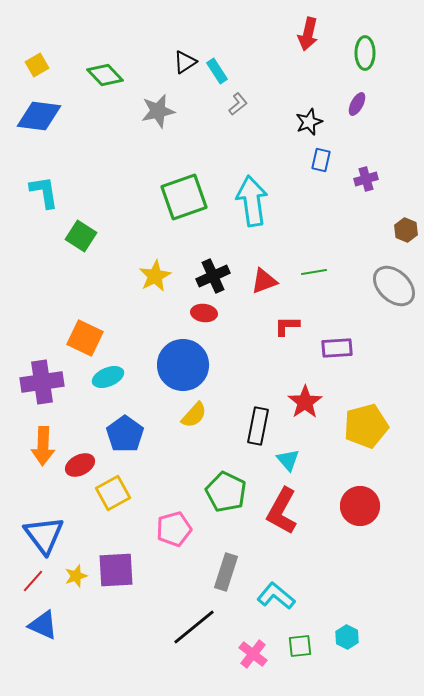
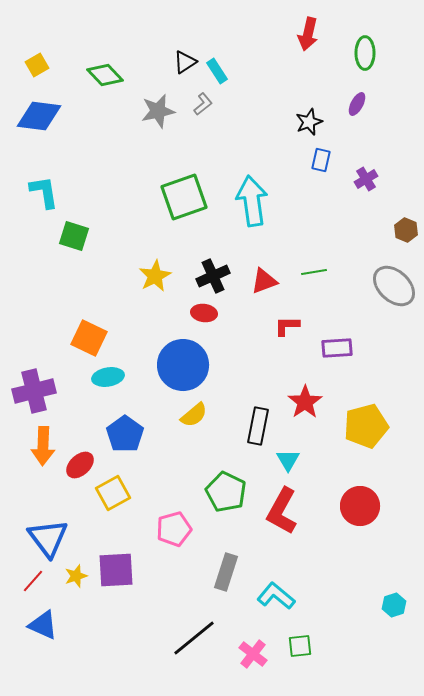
gray L-shape at (238, 104): moved 35 px left
purple cross at (366, 179): rotated 15 degrees counterclockwise
green square at (81, 236): moved 7 px left; rotated 16 degrees counterclockwise
orange square at (85, 338): moved 4 px right
cyan ellipse at (108, 377): rotated 12 degrees clockwise
purple cross at (42, 382): moved 8 px left, 9 px down; rotated 6 degrees counterclockwise
yellow semicircle at (194, 415): rotated 8 degrees clockwise
cyan triangle at (288, 460): rotated 10 degrees clockwise
red ellipse at (80, 465): rotated 16 degrees counterclockwise
blue triangle at (44, 535): moved 4 px right, 3 px down
black line at (194, 627): moved 11 px down
cyan hexagon at (347, 637): moved 47 px right, 32 px up; rotated 15 degrees clockwise
